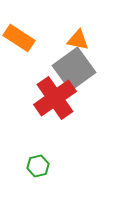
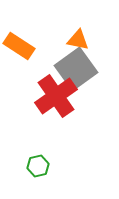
orange rectangle: moved 8 px down
gray square: moved 2 px right
red cross: moved 1 px right, 2 px up
